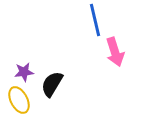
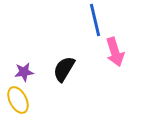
black semicircle: moved 12 px right, 15 px up
yellow ellipse: moved 1 px left
